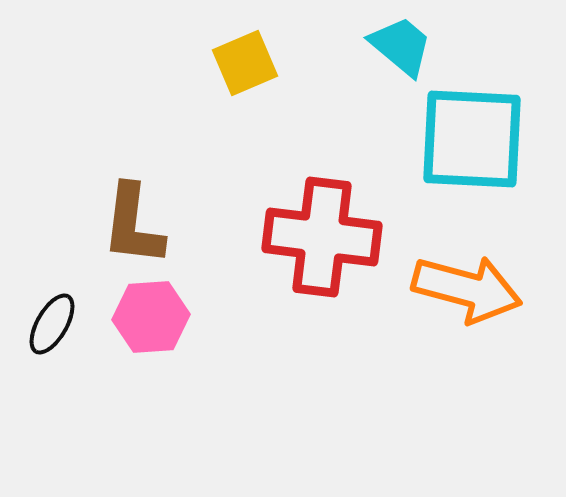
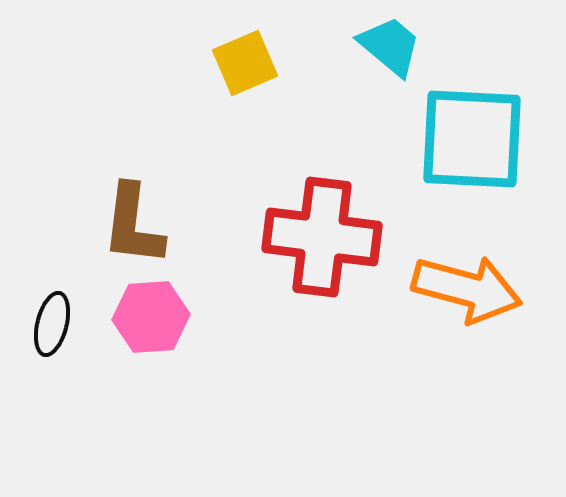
cyan trapezoid: moved 11 px left
black ellipse: rotated 16 degrees counterclockwise
